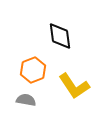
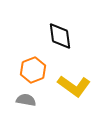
yellow L-shape: rotated 20 degrees counterclockwise
